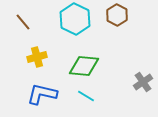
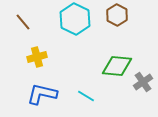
green diamond: moved 33 px right
